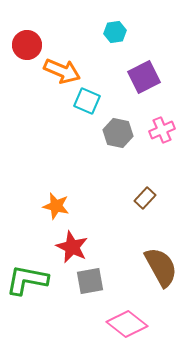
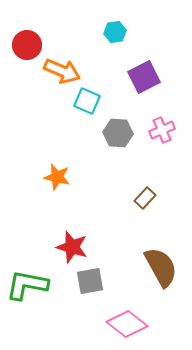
gray hexagon: rotated 8 degrees counterclockwise
orange star: moved 1 px right, 29 px up
red star: rotated 8 degrees counterclockwise
green L-shape: moved 5 px down
